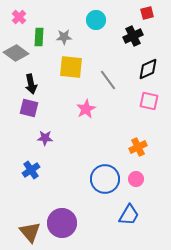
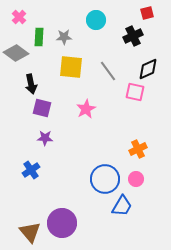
gray line: moved 9 px up
pink square: moved 14 px left, 9 px up
purple square: moved 13 px right
orange cross: moved 2 px down
blue trapezoid: moved 7 px left, 9 px up
